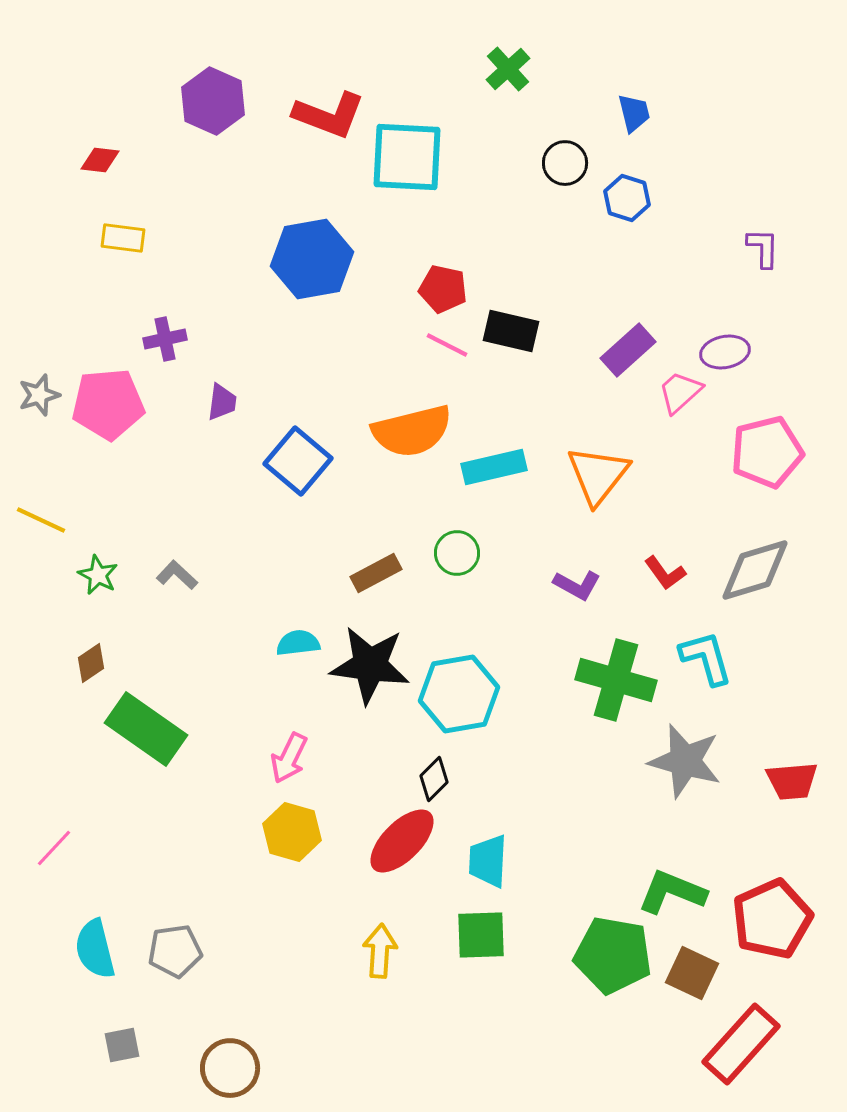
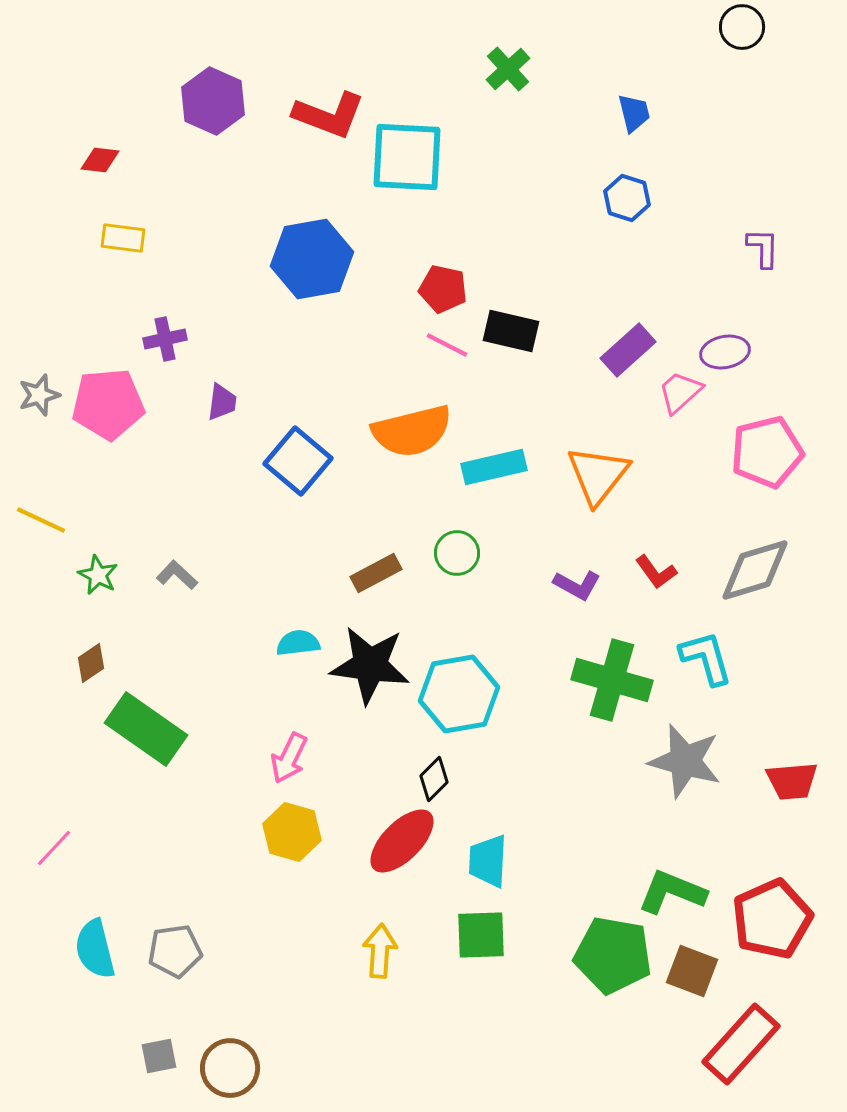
black circle at (565, 163): moved 177 px right, 136 px up
red L-shape at (665, 573): moved 9 px left, 1 px up
green cross at (616, 680): moved 4 px left
brown square at (692, 973): moved 2 px up; rotated 4 degrees counterclockwise
gray square at (122, 1045): moved 37 px right, 11 px down
